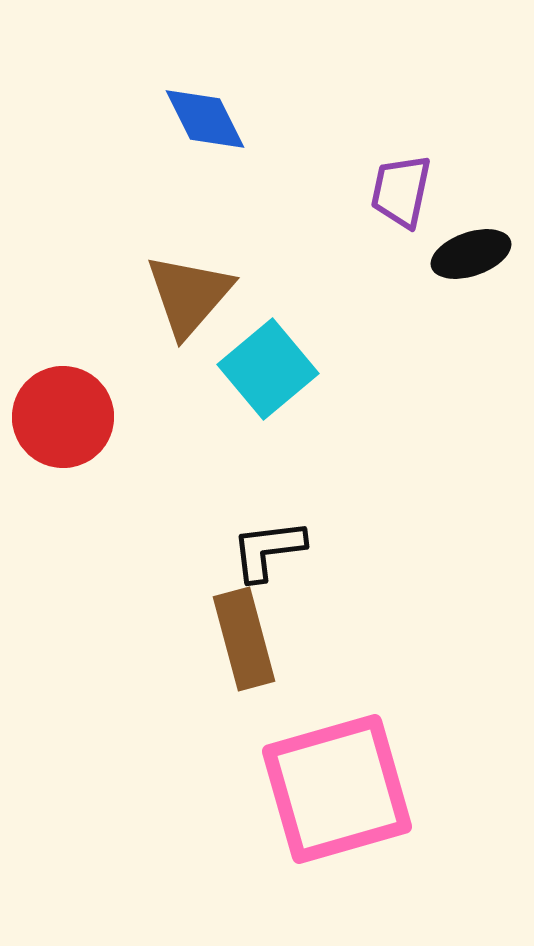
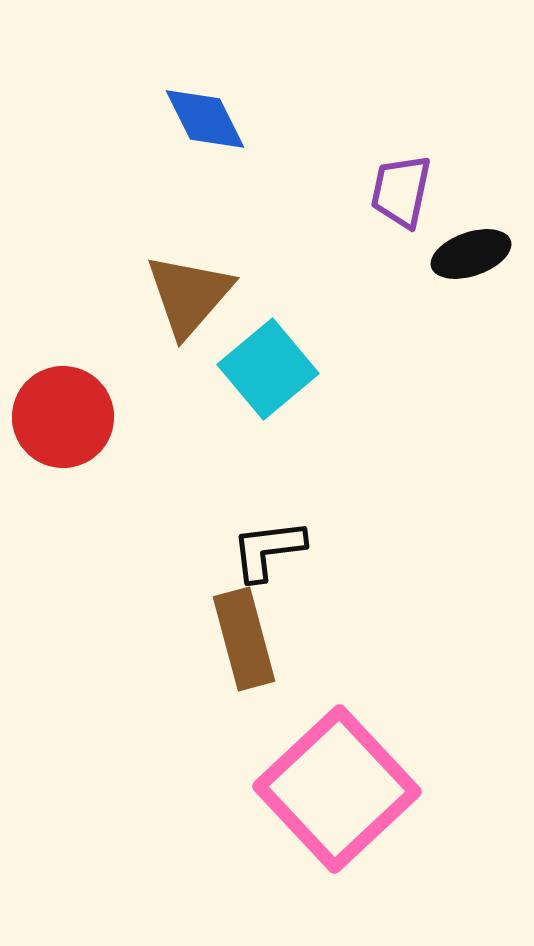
pink square: rotated 27 degrees counterclockwise
